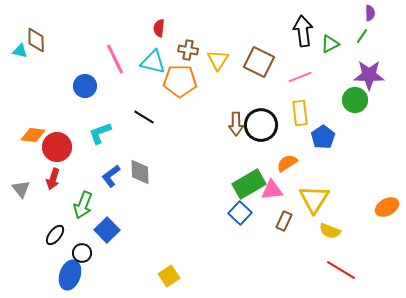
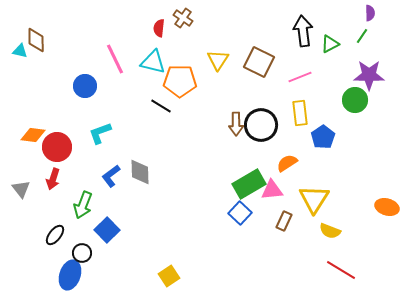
brown cross at (188, 50): moved 5 px left, 32 px up; rotated 24 degrees clockwise
black line at (144, 117): moved 17 px right, 11 px up
orange ellipse at (387, 207): rotated 45 degrees clockwise
